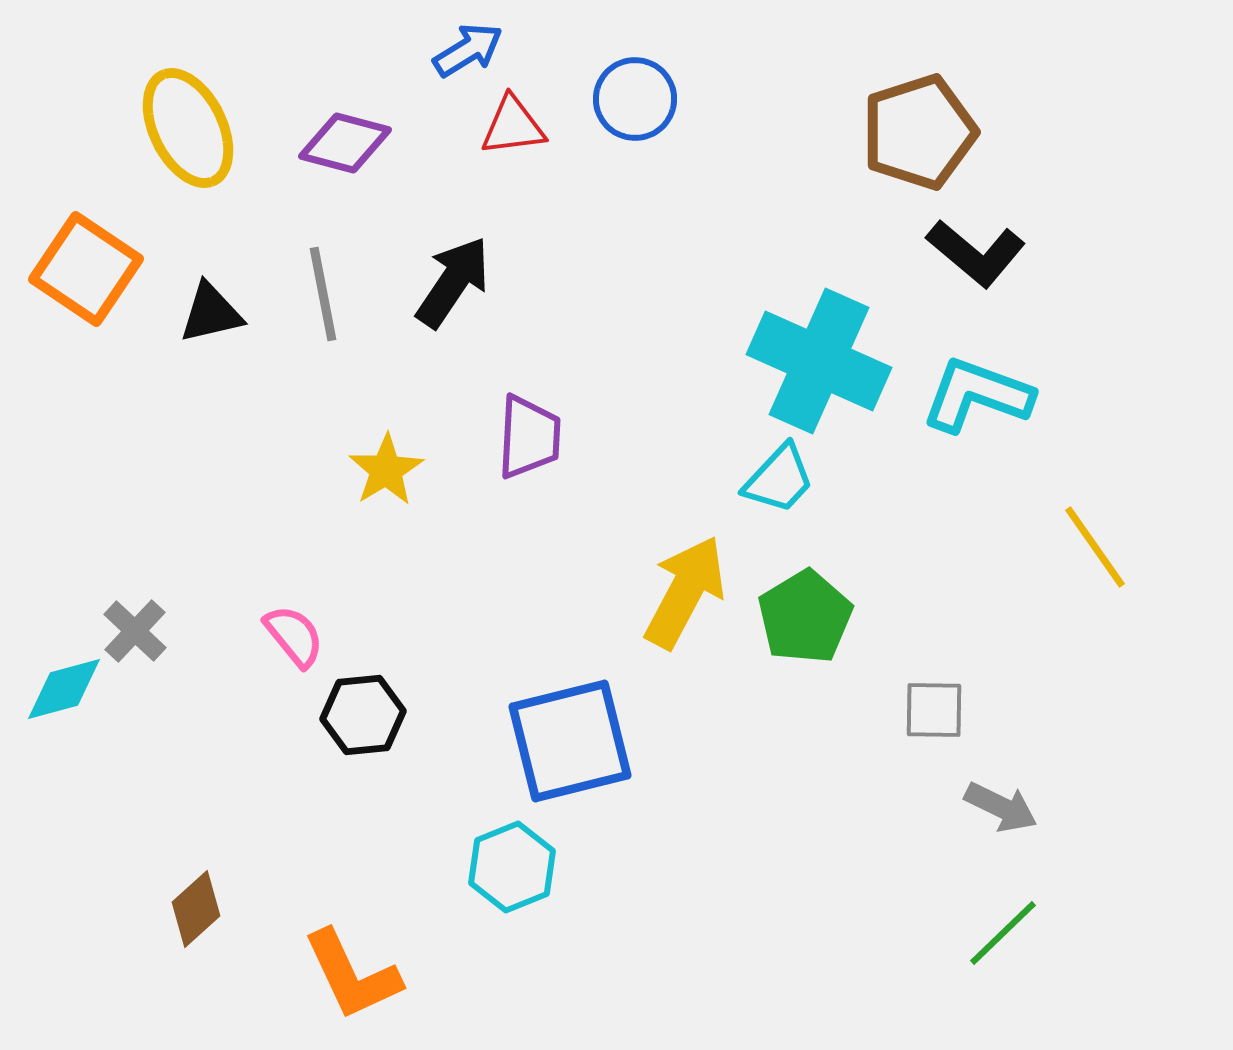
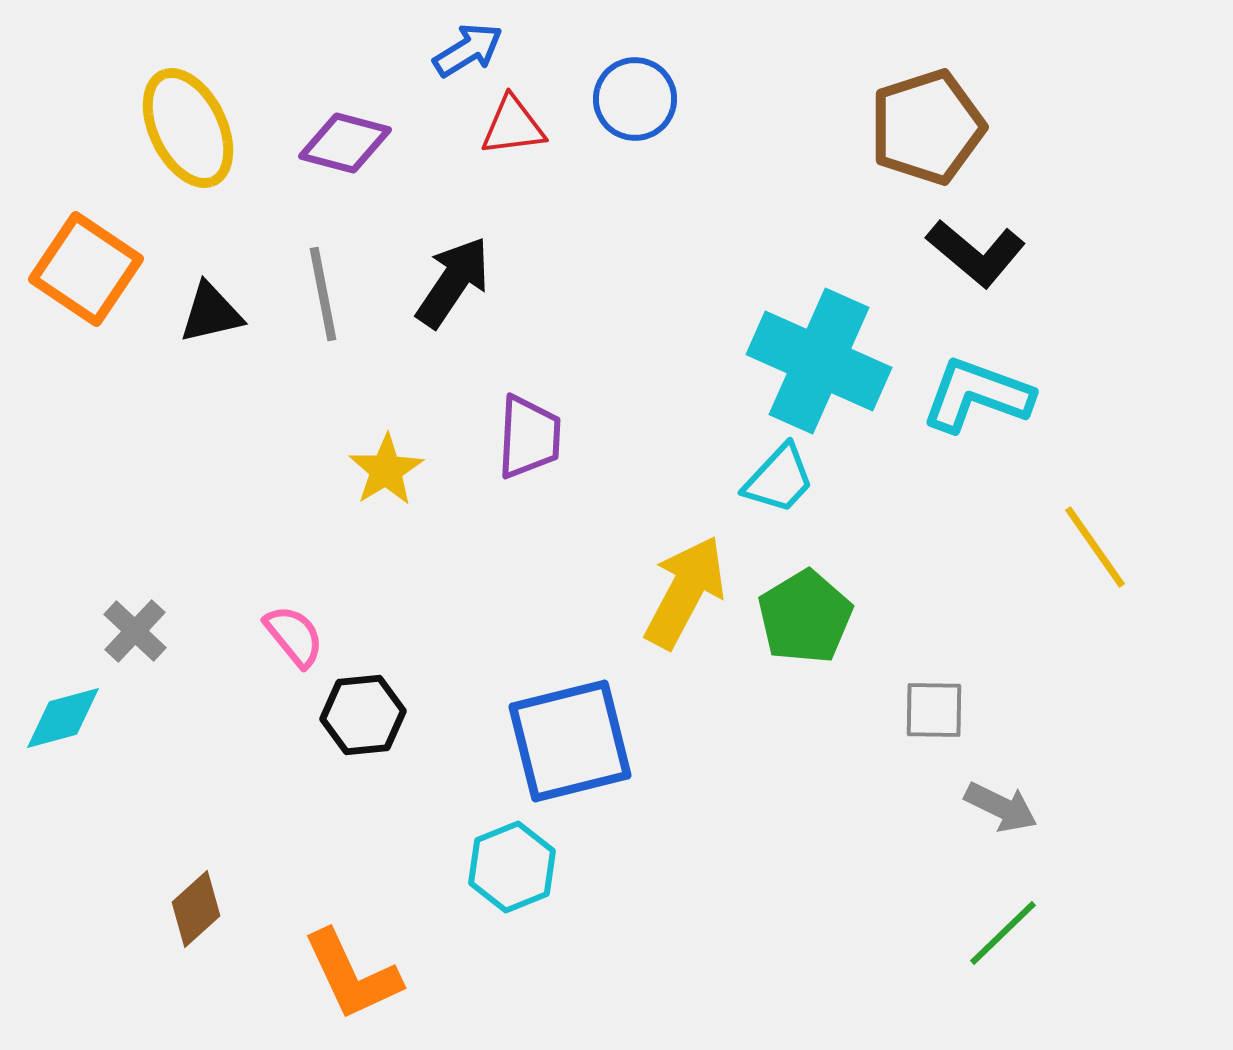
brown pentagon: moved 8 px right, 5 px up
cyan diamond: moved 1 px left, 29 px down
